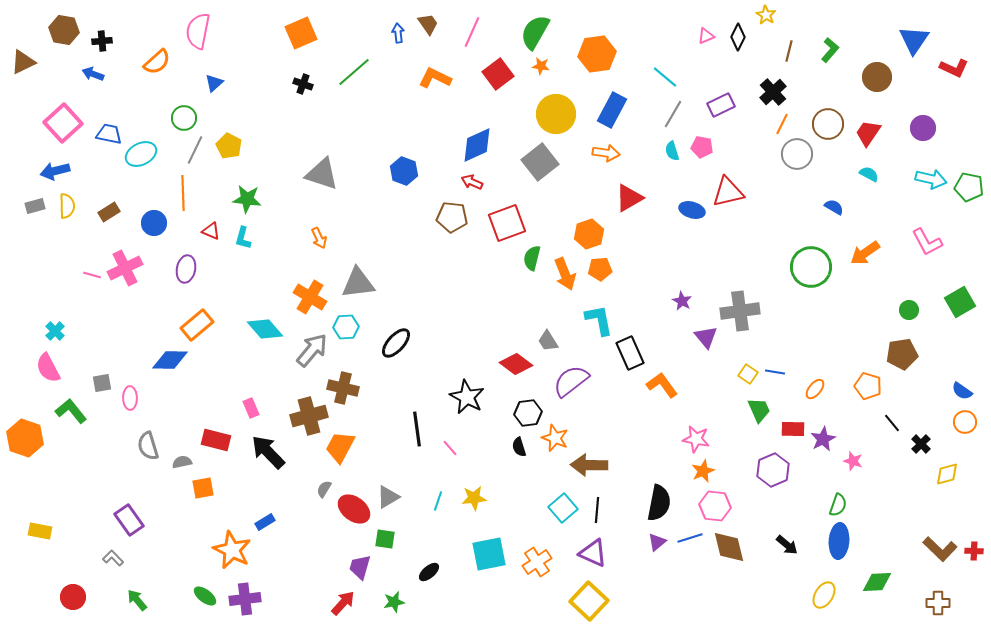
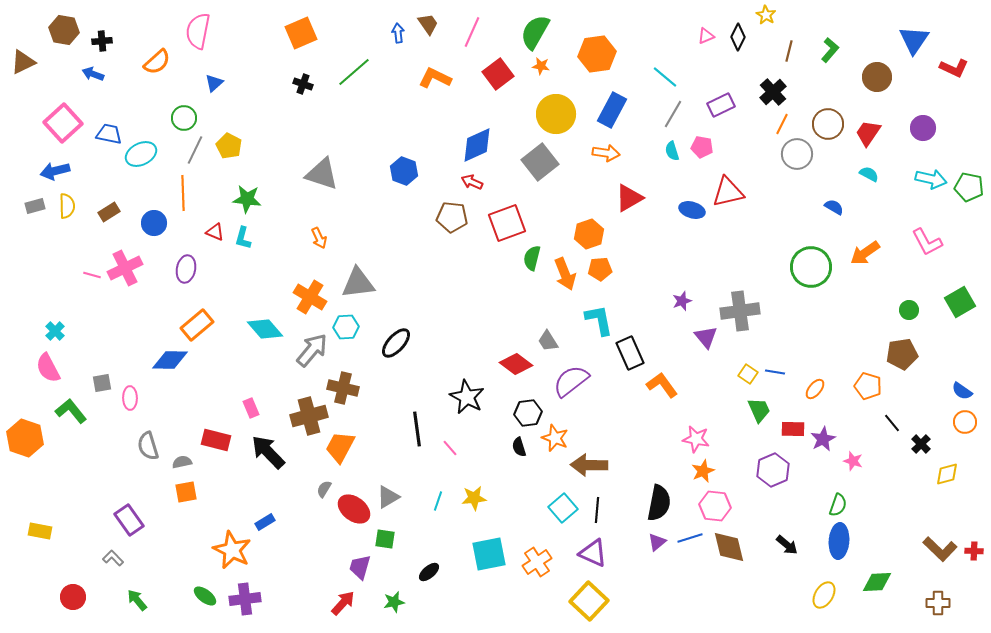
red triangle at (211, 231): moved 4 px right, 1 px down
purple star at (682, 301): rotated 24 degrees clockwise
orange square at (203, 488): moved 17 px left, 4 px down
